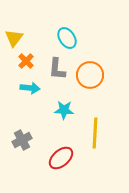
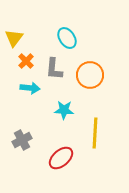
gray L-shape: moved 3 px left
